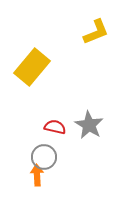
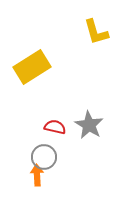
yellow L-shape: rotated 96 degrees clockwise
yellow rectangle: rotated 18 degrees clockwise
